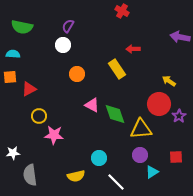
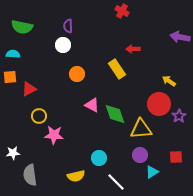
purple semicircle: rotated 32 degrees counterclockwise
